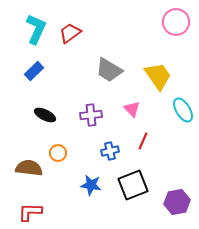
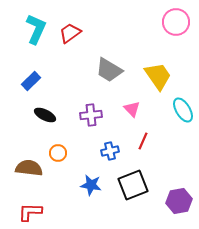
blue rectangle: moved 3 px left, 10 px down
purple hexagon: moved 2 px right, 1 px up
